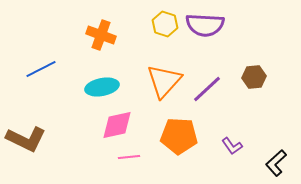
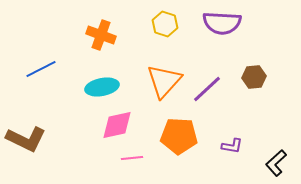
purple semicircle: moved 17 px right, 2 px up
purple L-shape: rotated 45 degrees counterclockwise
pink line: moved 3 px right, 1 px down
